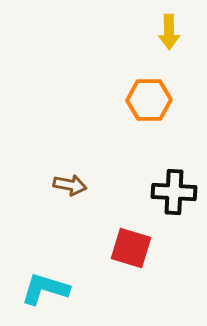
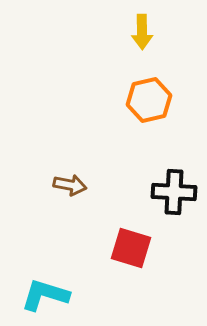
yellow arrow: moved 27 px left
orange hexagon: rotated 12 degrees counterclockwise
cyan L-shape: moved 6 px down
